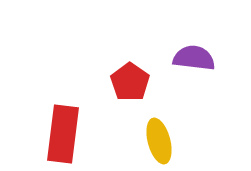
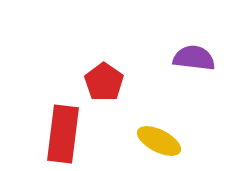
red pentagon: moved 26 px left
yellow ellipse: rotated 48 degrees counterclockwise
